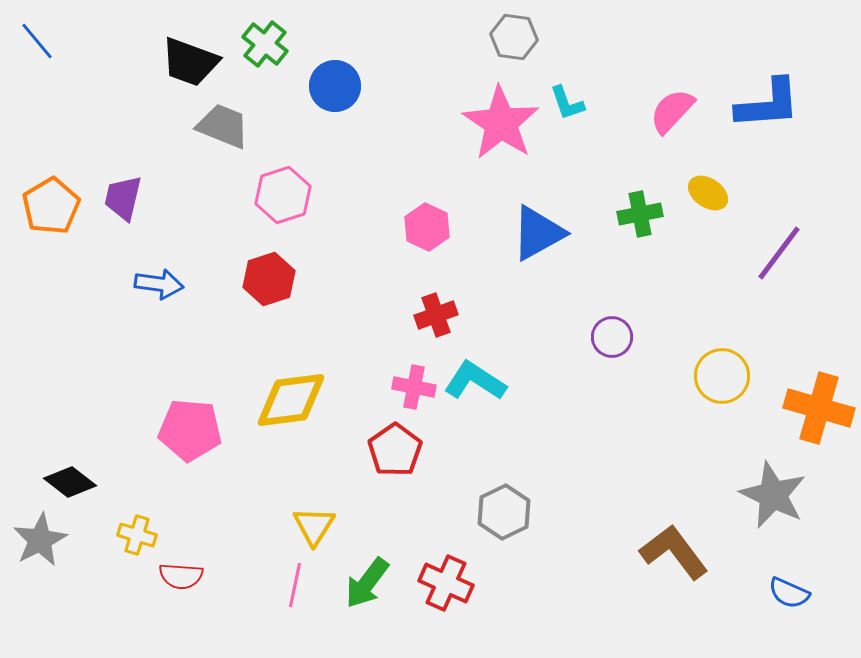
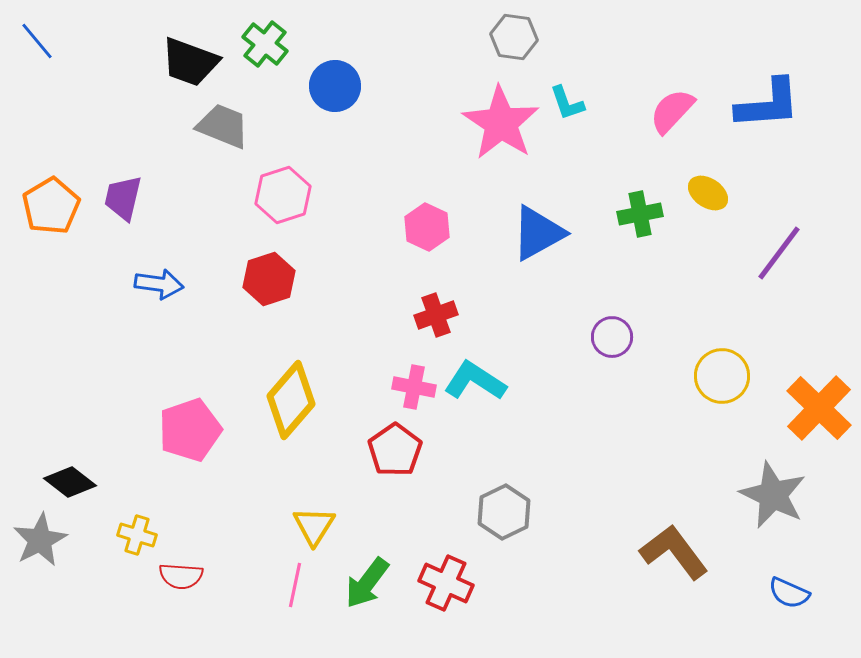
yellow diamond at (291, 400): rotated 42 degrees counterclockwise
orange cross at (819, 408): rotated 28 degrees clockwise
pink pentagon at (190, 430): rotated 24 degrees counterclockwise
